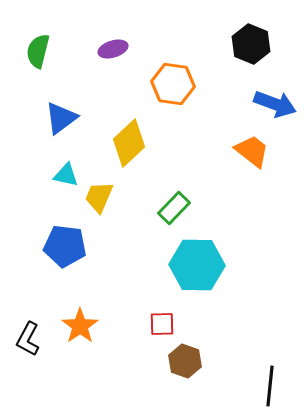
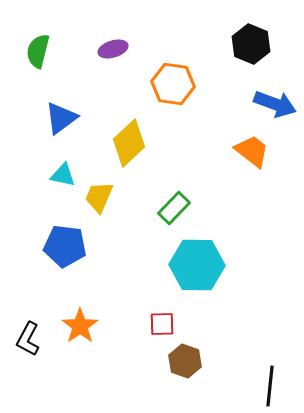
cyan triangle: moved 3 px left
